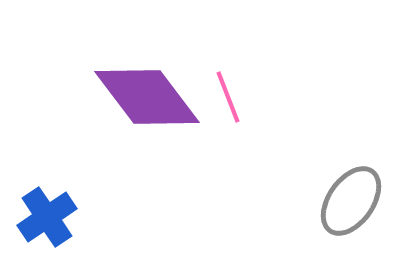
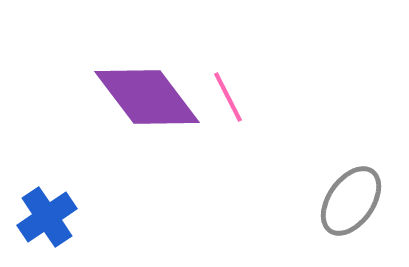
pink line: rotated 6 degrees counterclockwise
